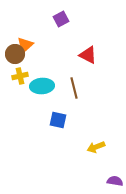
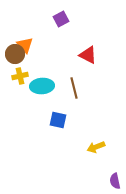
orange triangle: rotated 30 degrees counterclockwise
purple semicircle: rotated 112 degrees counterclockwise
